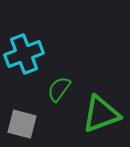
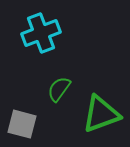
cyan cross: moved 17 px right, 21 px up
